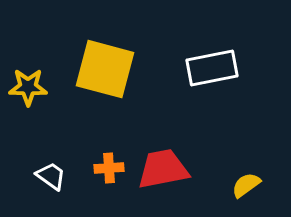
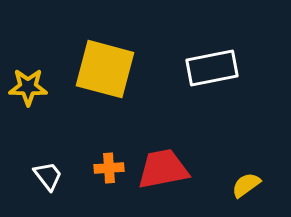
white trapezoid: moved 3 px left; rotated 16 degrees clockwise
